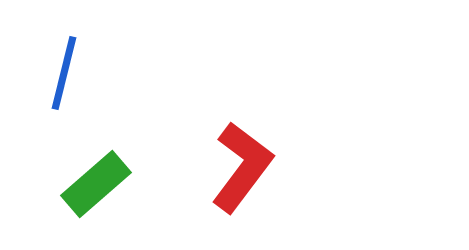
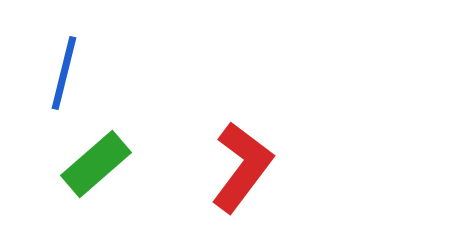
green rectangle: moved 20 px up
